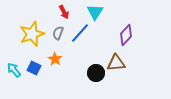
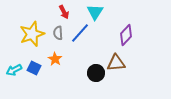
gray semicircle: rotated 24 degrees counterclockwise
cyan arrow: rotated 77 degrees counterclockwise
